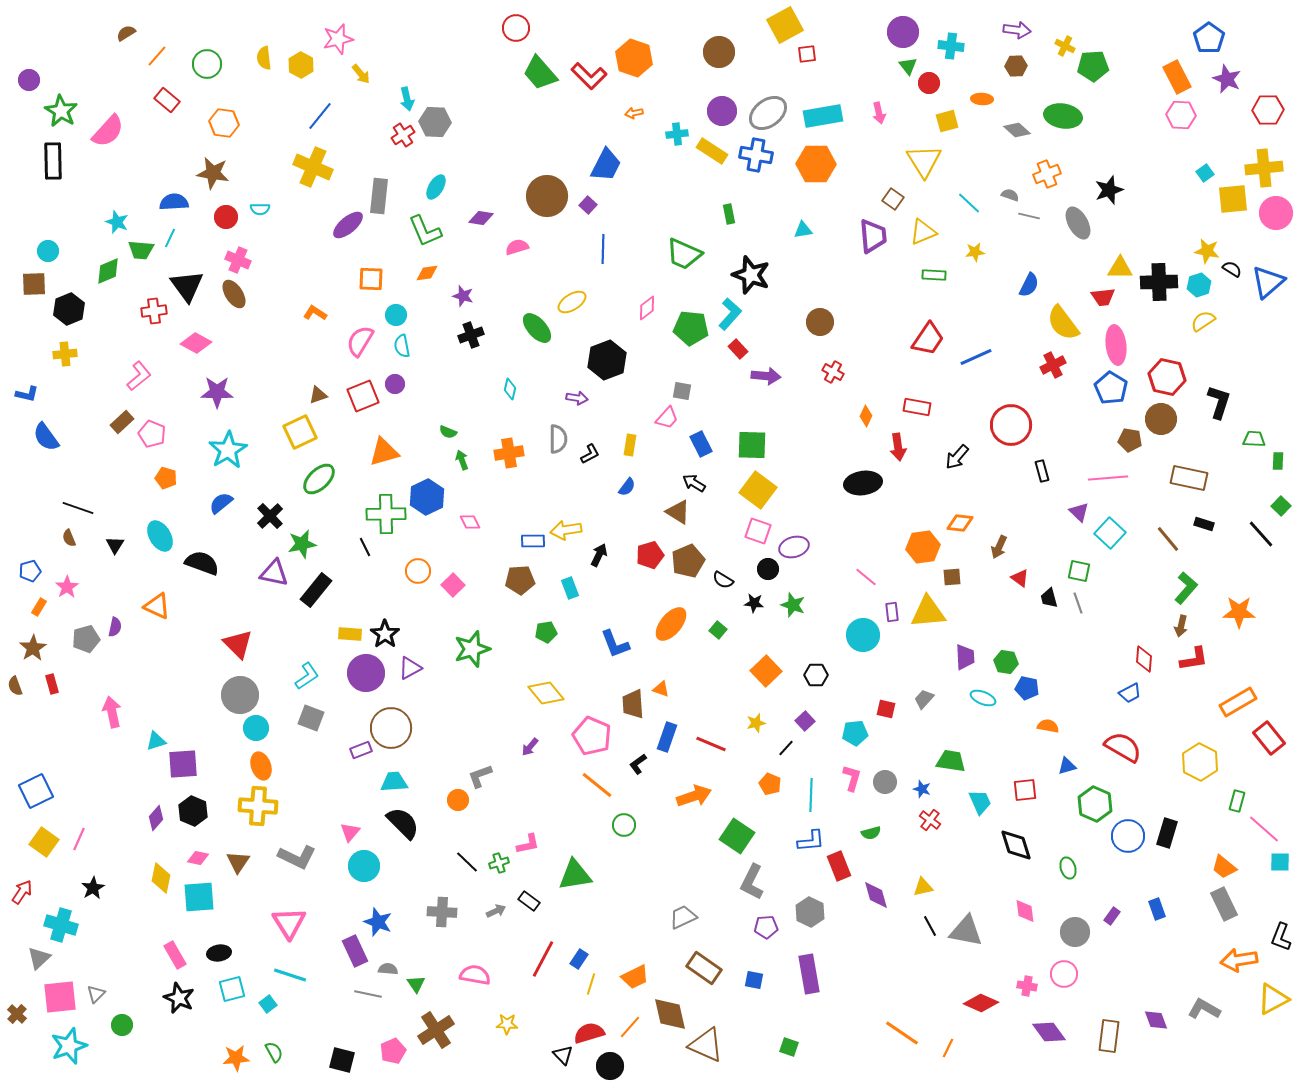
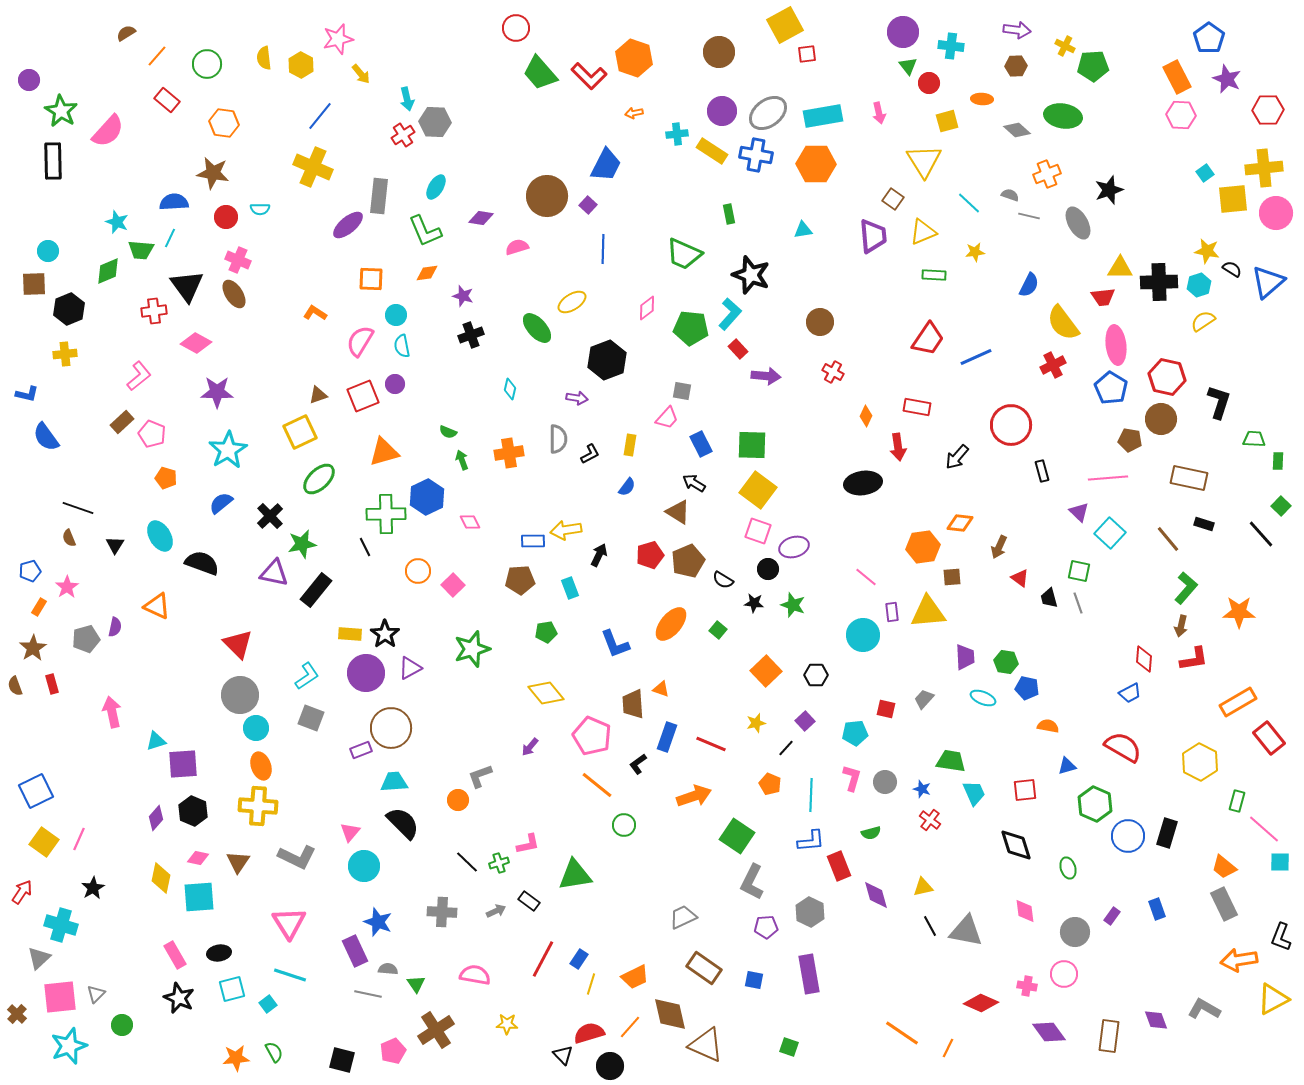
cyan trapezoid at (980, 802): moved 6 px left, 9 px up
